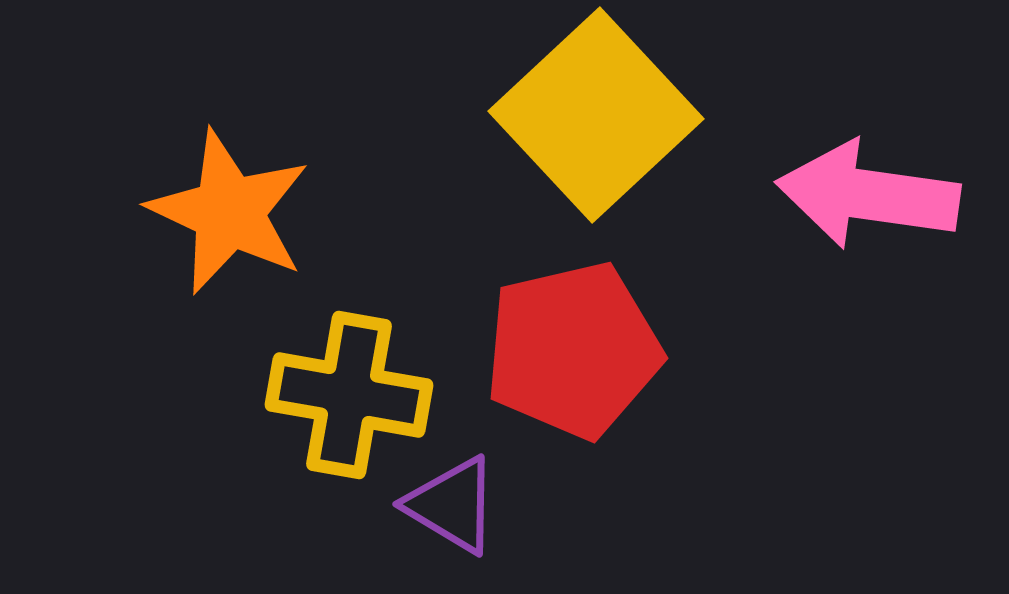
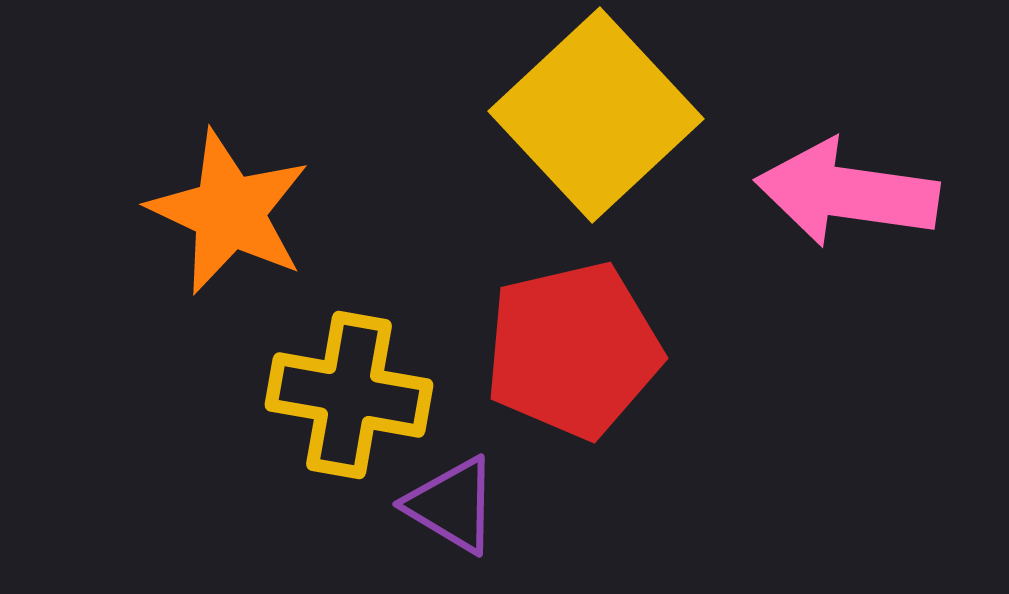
pink arrow: moved 21 px left, 2 px up
